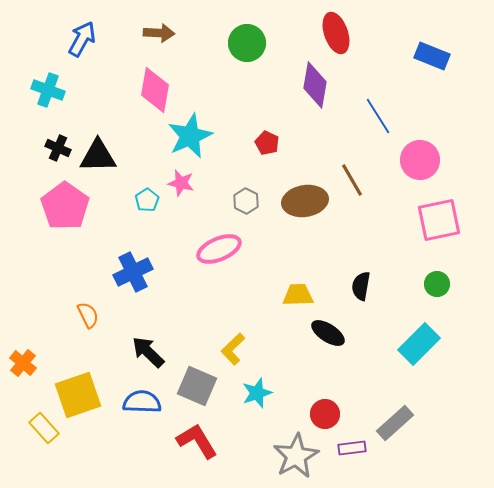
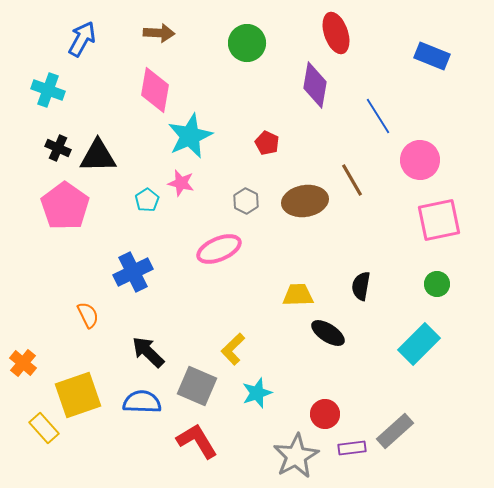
gray rectangle at (395, 423): moved 8 px down
